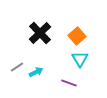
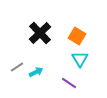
orange square: rotated 18 degrees counterclockwise
purple line: rotated 14 degrees clockwise
